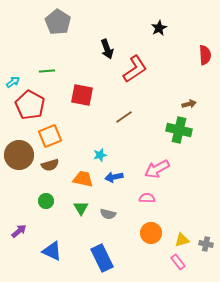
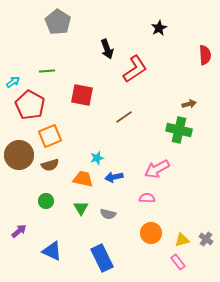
cyan star: moved 3 px left, 3 px down
gray cross: moved 5 px up; rotated 24 degrees clockwise
